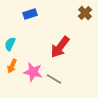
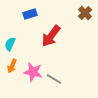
red arrow: moved 9 px left, 11 px up
